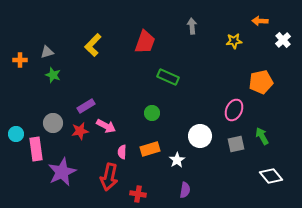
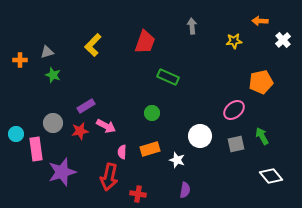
pink ellipse: rotated 25 degrees clockwise
white star: rotated 21 degrees counterclockwise
purple star: rotated 8 degrees clockwise
